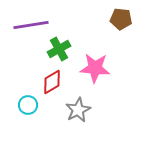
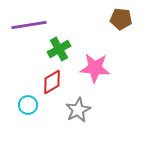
purple line: moved 2 px left
